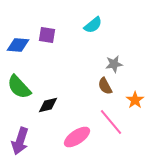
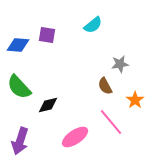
gray star: moved 6 px right
pink ellipse: moved 2 px left
